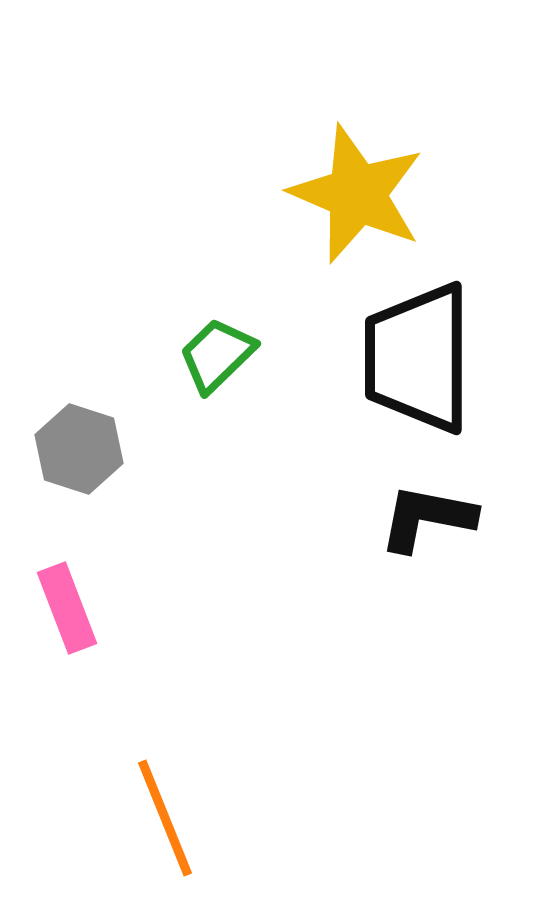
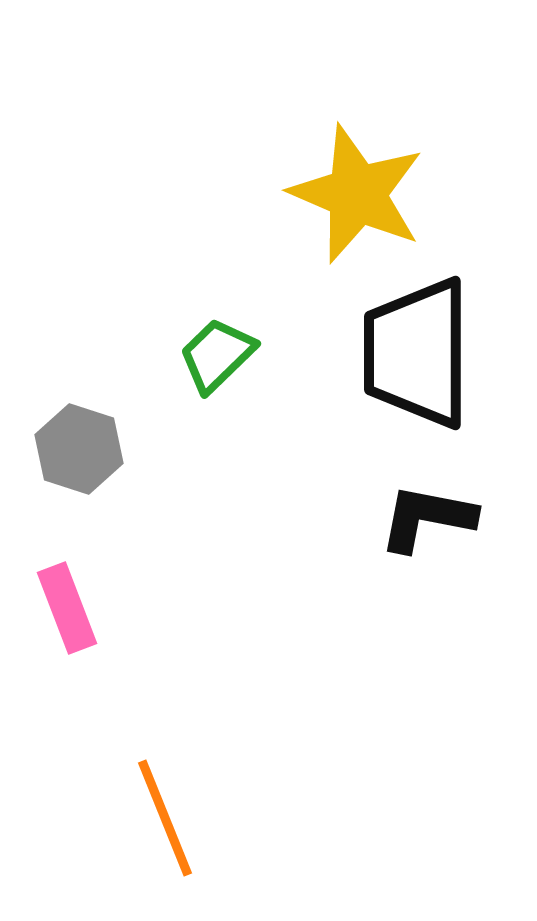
black trapezoid: moved 1 px left, 5 px up
